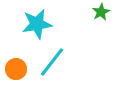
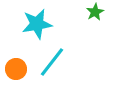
green star: moved 6 px left
